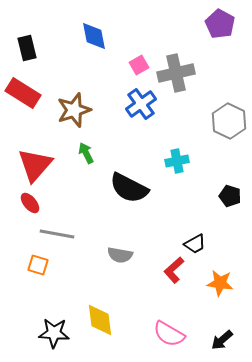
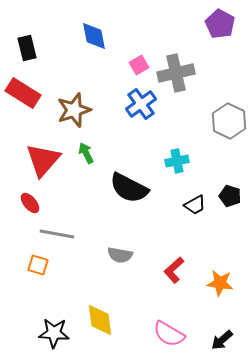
red triangle: moved 8 px right, 5 px up
black trapezoid: moved 39 px up
